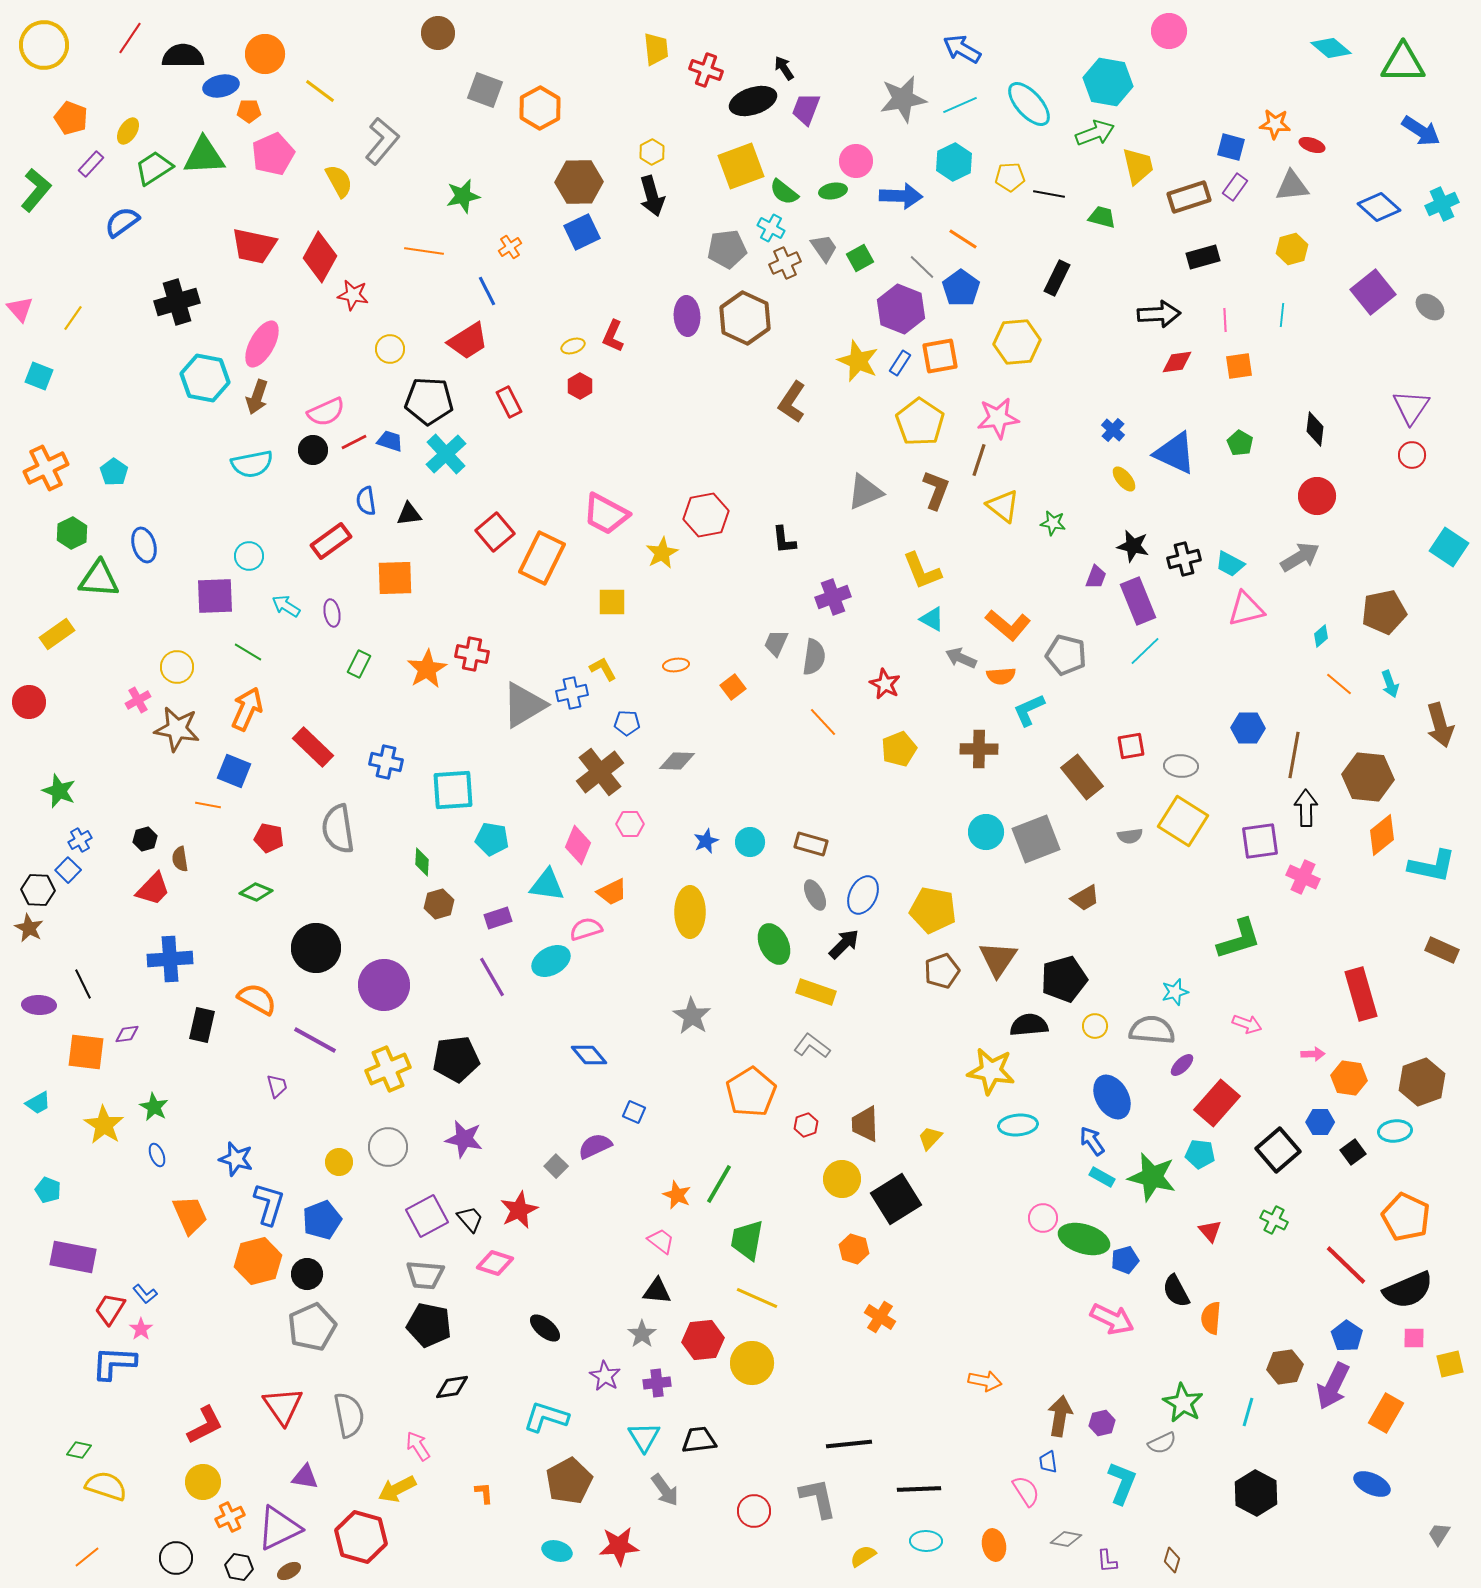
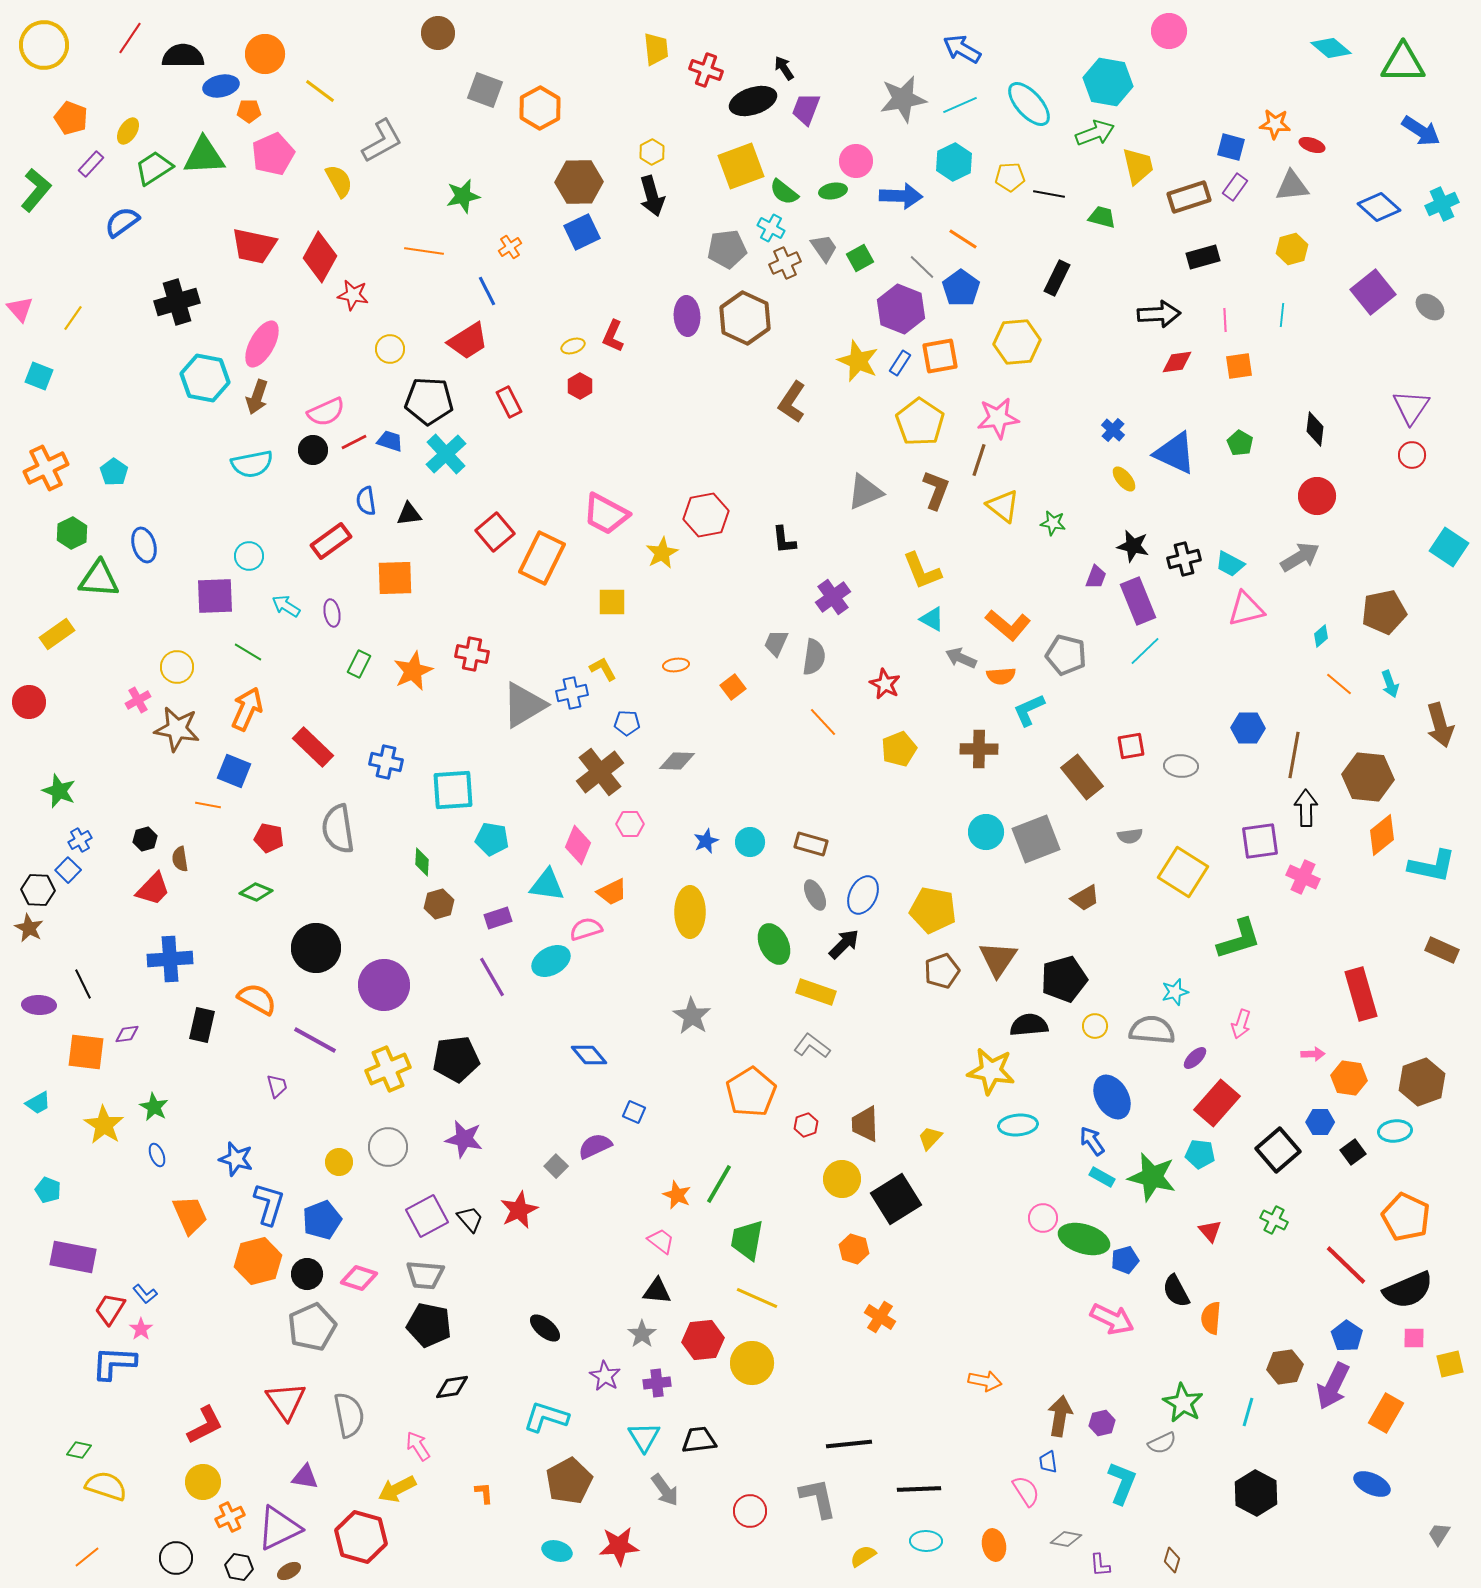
gray L-shape at (382, 141): rotated 21 degrees clockwise
purple cross at (833, 597): rotated 16 degrees counterclockwise
orange star at (427, 669): moved 14 px left, 2 px down; rotated 6 degrees clockwise
yellow square at (1183, 821): moved 51 px down
pink arrow at (1247, 1024): moved 6 px left; rotated 88 degrees clockwise
purple ellipse at (1182, 1065): moved 13 px right, 7 px up
pink diamond at (495, 1263): moved 136 px left, 15 px down
red triangle at (283, 1406): moved 3 px right, 5 px up
red circle at (754, 1511): moved 4 px left
purple L-shape at (1107, 1561): moved 7 px left, 4 px down
